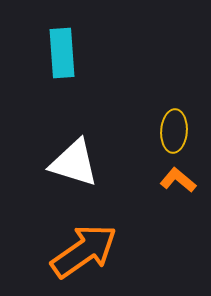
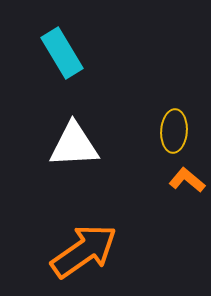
cyan rectangle: rotated 27 degrees counterclockwise
white triangle: moved 18 px up; rotated 20 degrees counterclockwise
orange L-shape: moved 9 px right
